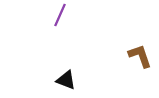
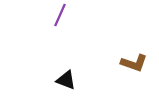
brown L-shape: moved 6 px left, 7 px down; rotated 128 degrees clockwise
